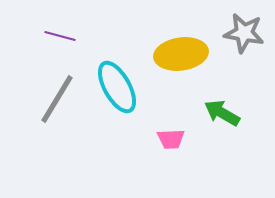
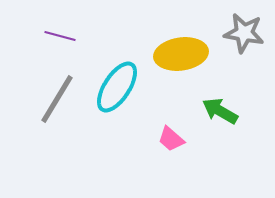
cyan ellipse: rotated 62 degrees clockwise
green arrow: moved 2 px left, 2 px up
pink trapezoid: rotated 44 degrees clockwise
